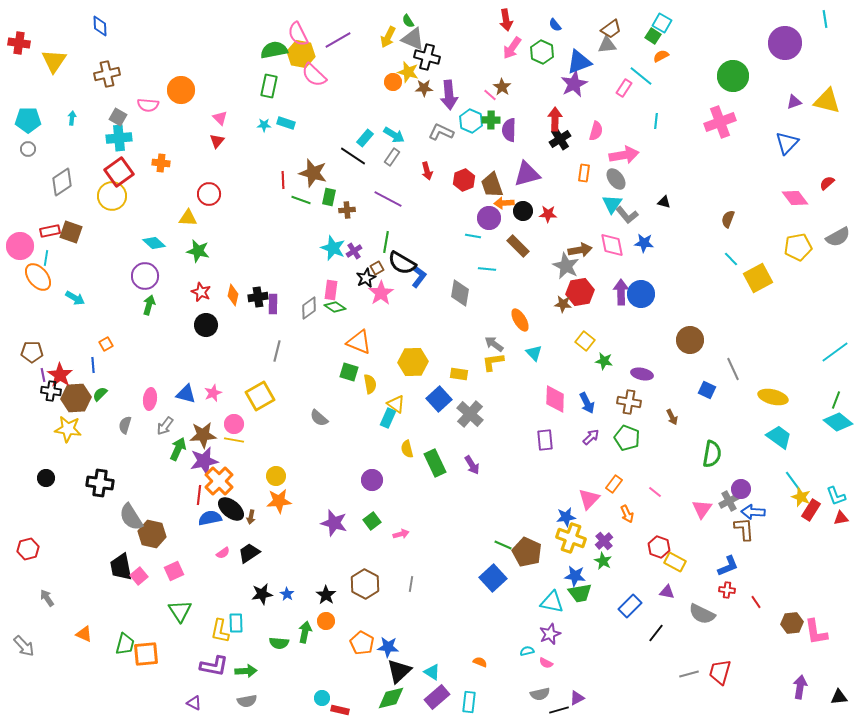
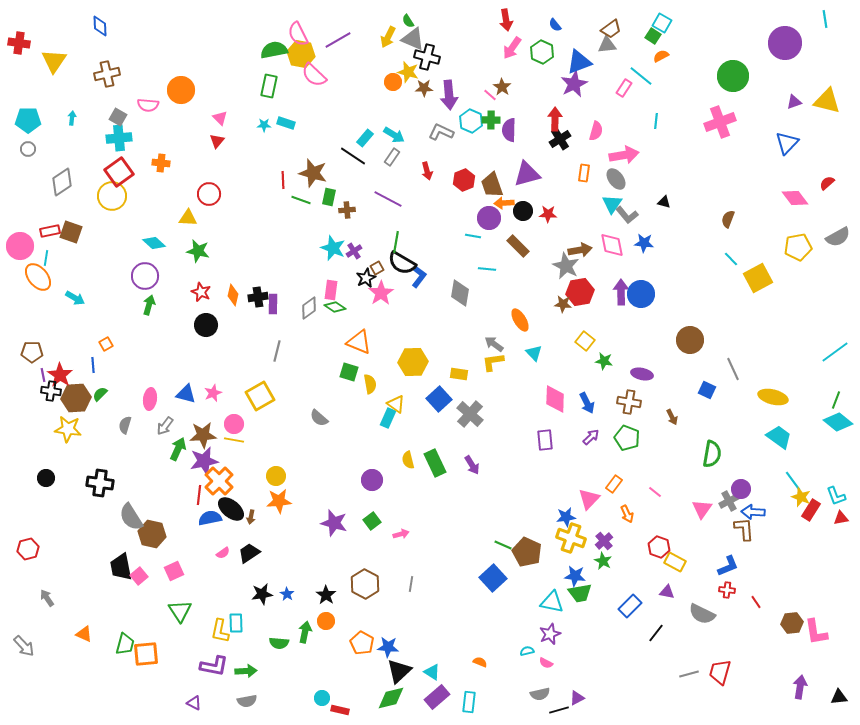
green line at (386, 242): moved 10 px right
yellow semicircle at (407, 449): moved 1 px right, 11 px down
